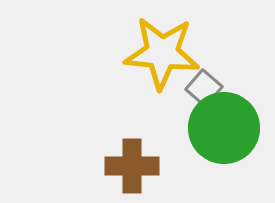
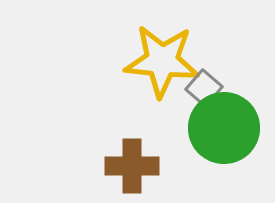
yellow star: moved 8 px down
